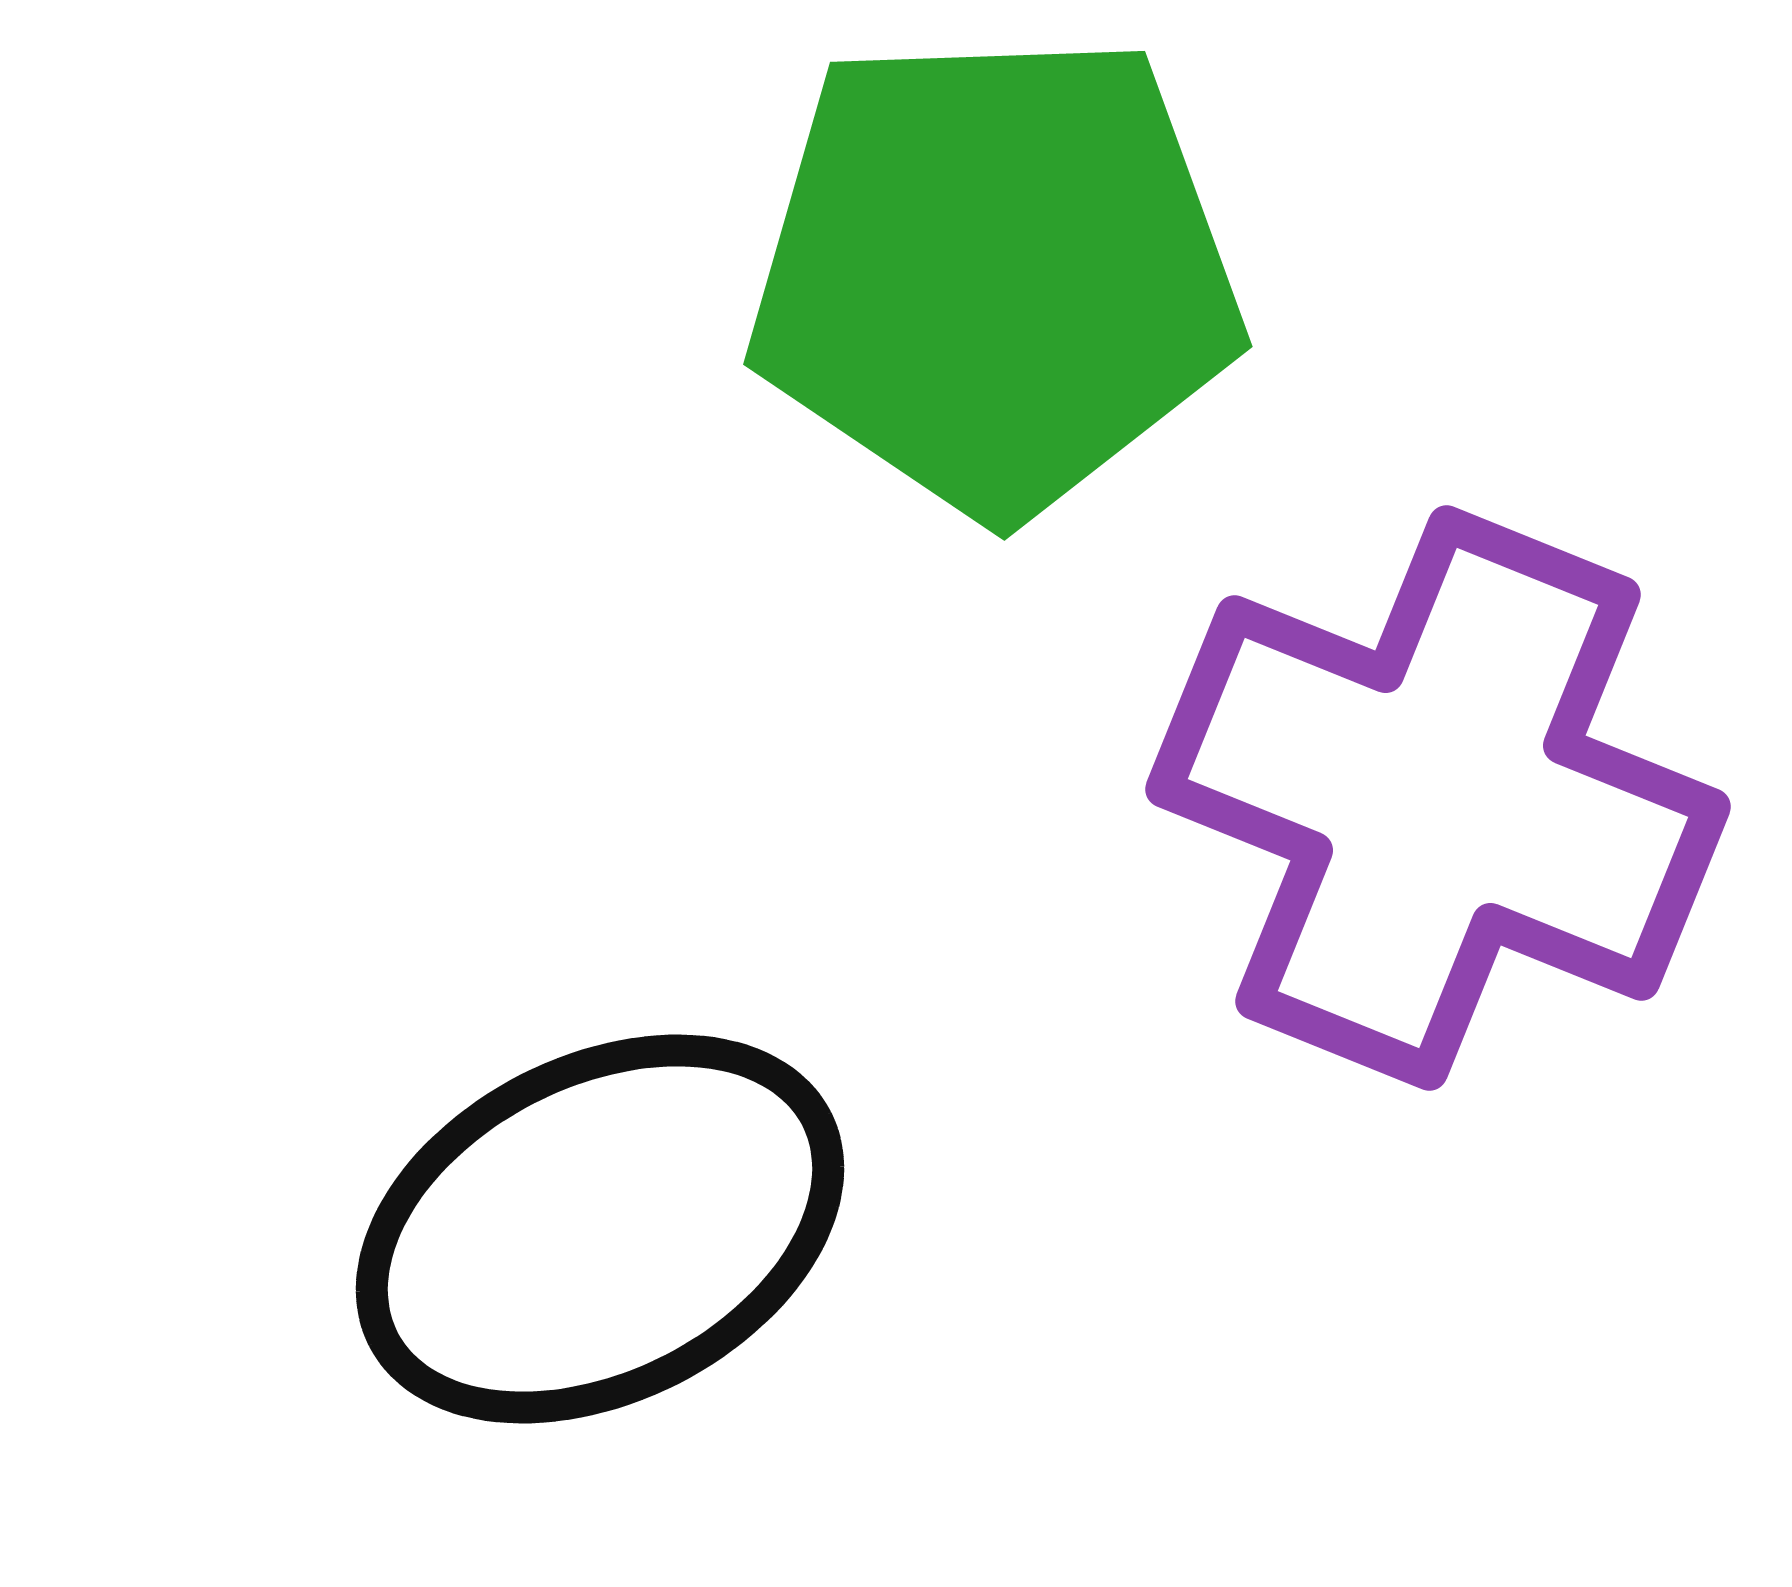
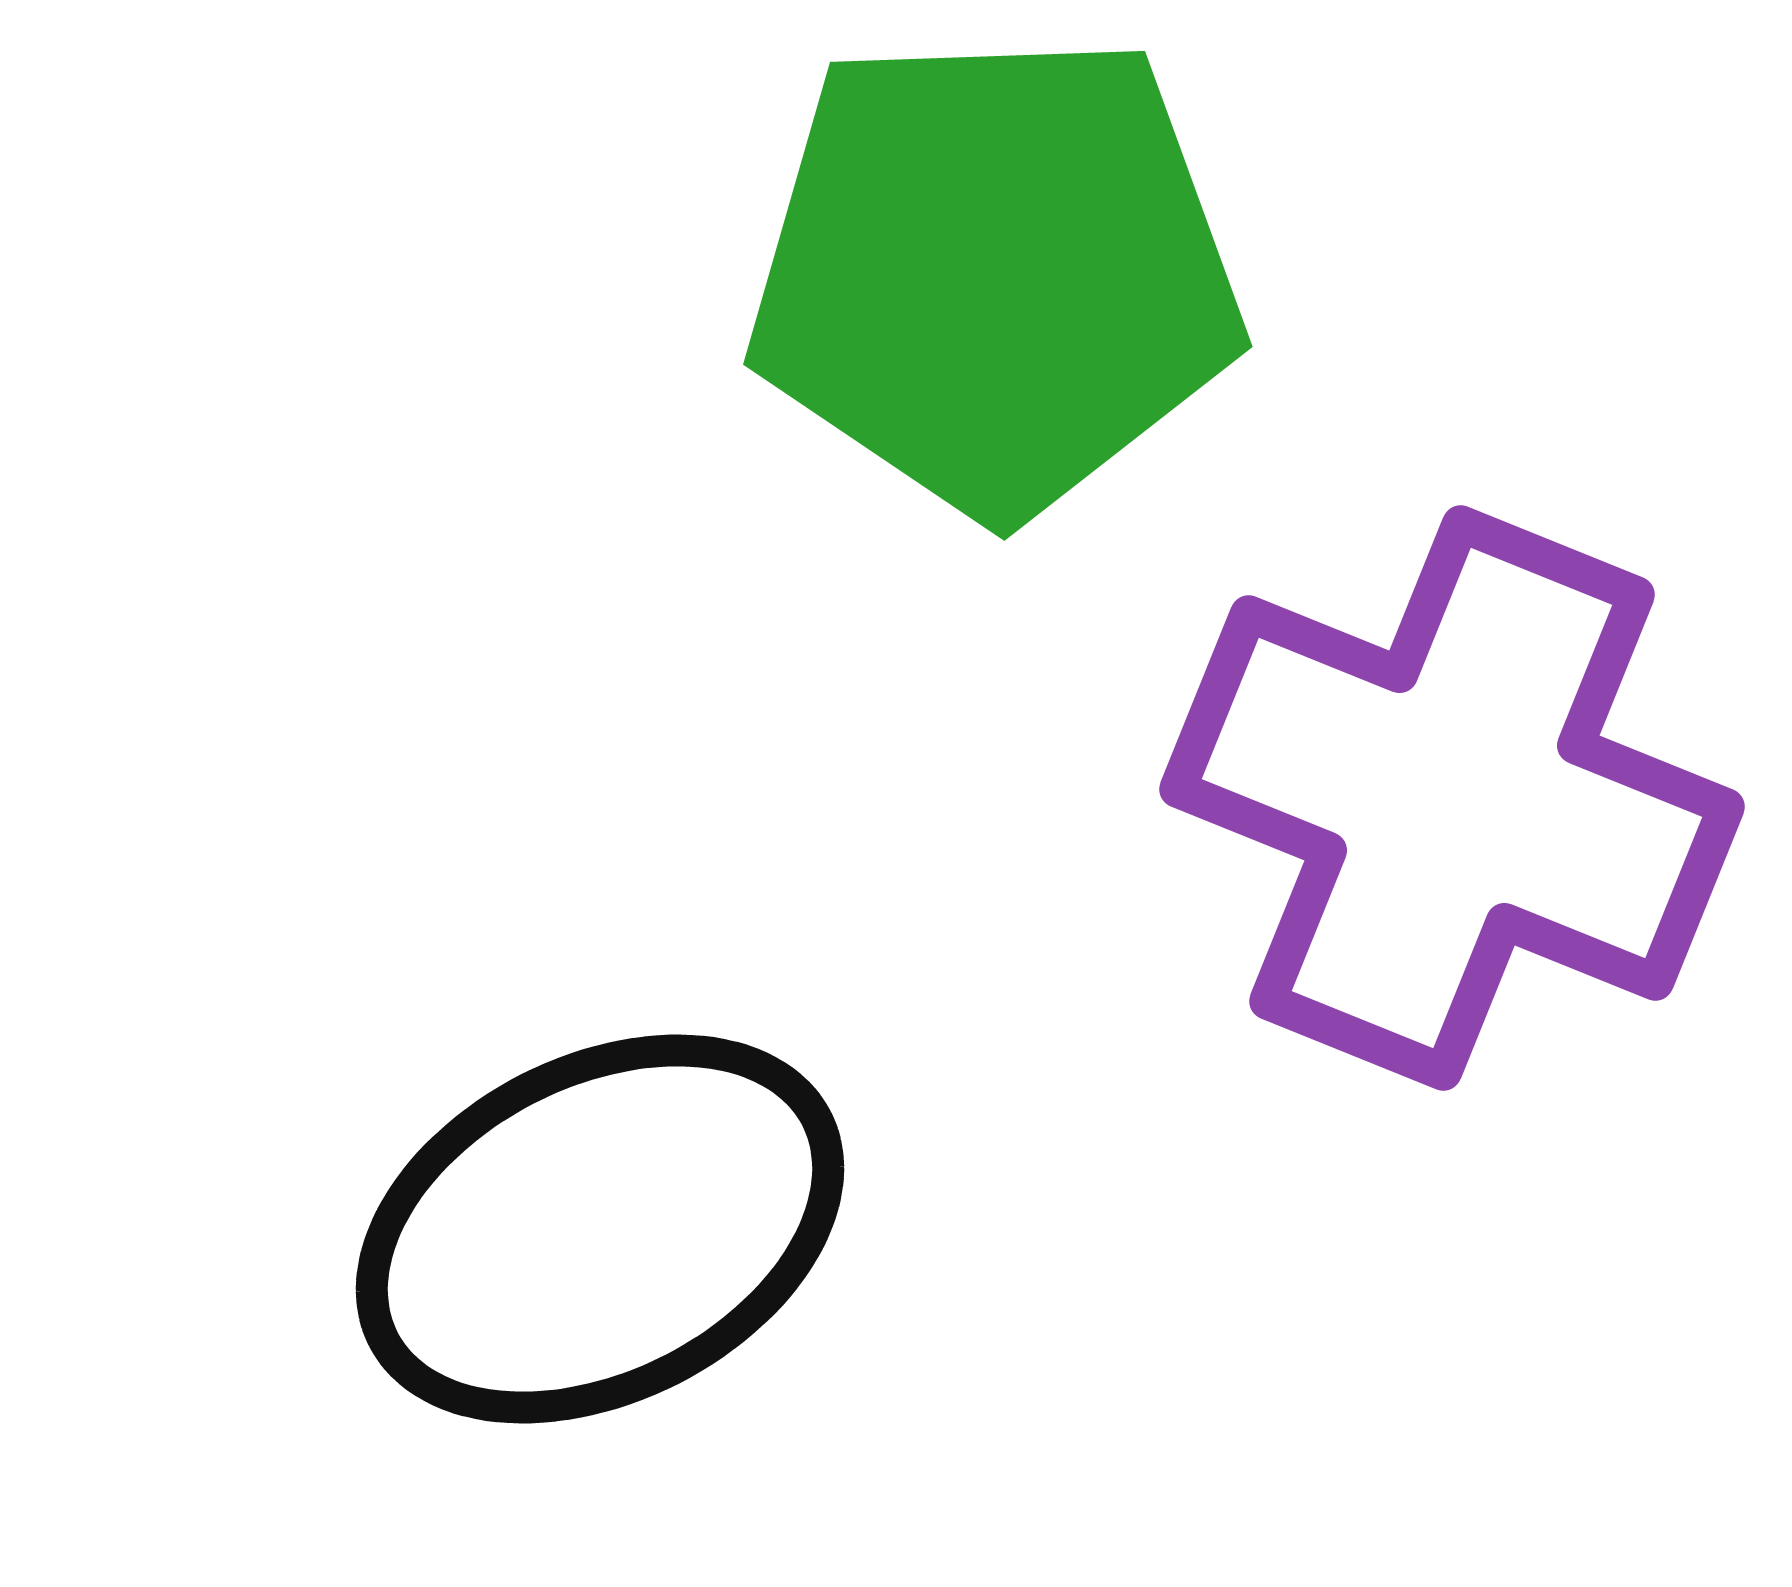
purple cross: moved 14 px right
